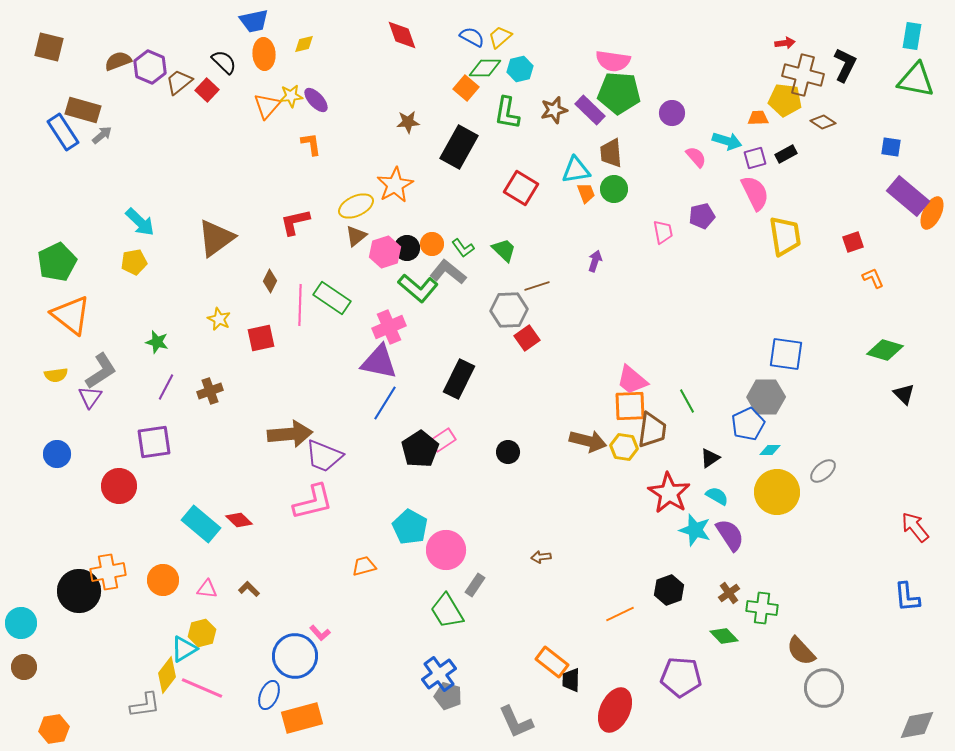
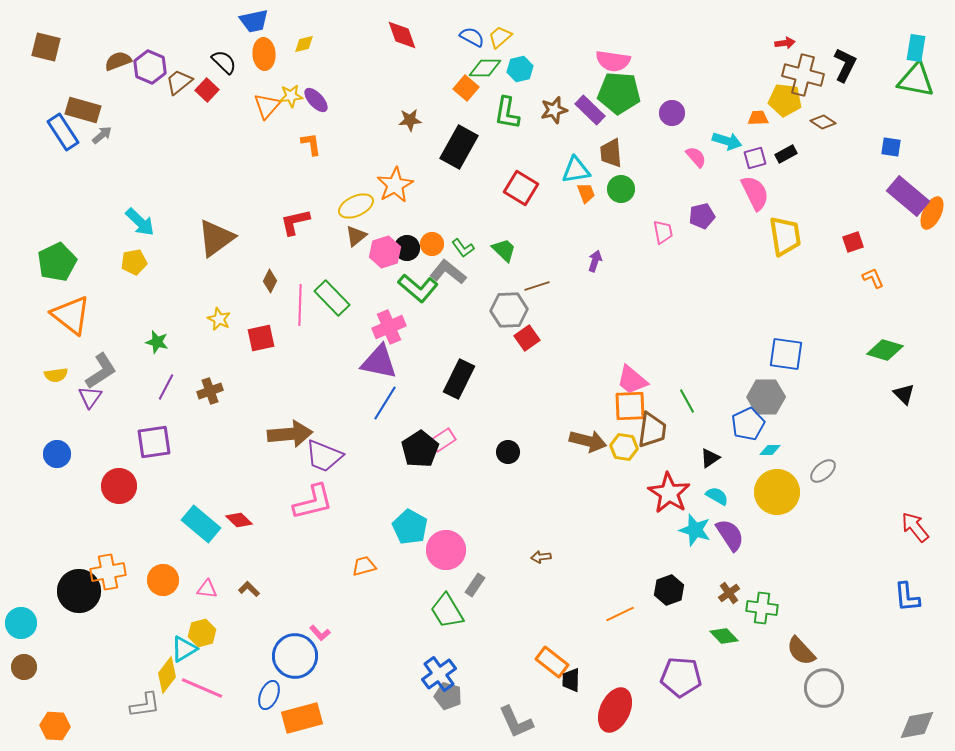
cyan rectangle at (912, 36): moved 4 px right, 12 px down
brown square at (49, 47): moved 3 px left
brown star at (408, 122): moved 2 px right, 2 px up
green circle at (614, 189): moved 7 px right
green rectangle at (332, 298): rotated 12 degrees clockwise
orange hexagon at (54, 729): moved 1 px right, 3 px up; rotated 12 degrees clockwise
